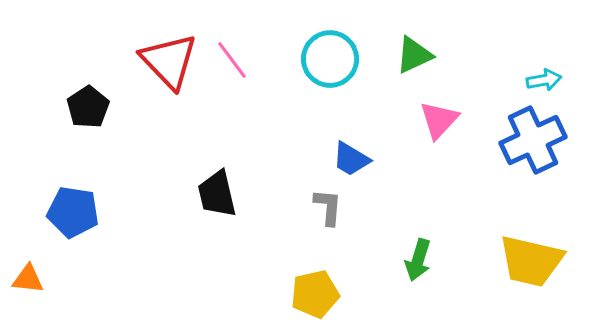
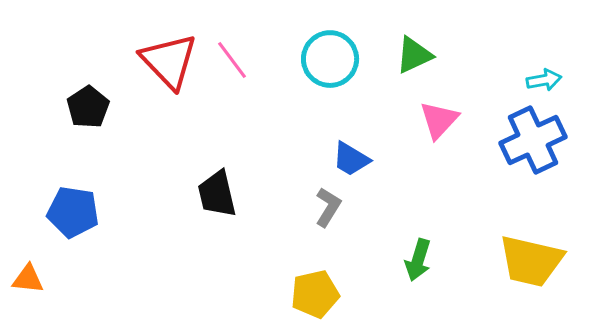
gray L-shape: rotated 27 degrees clockwise
